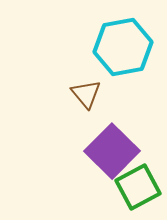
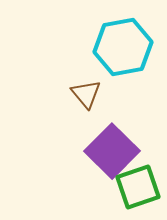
green square: rotated 9 degrees clockwise
